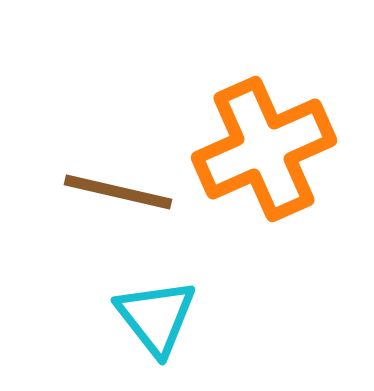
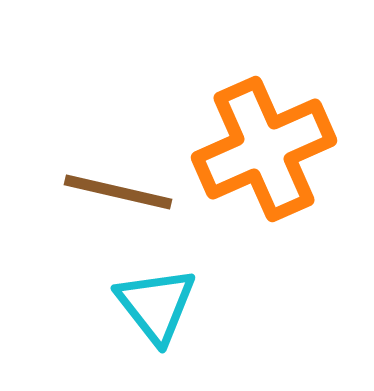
cyan triangle: moved 12 px up
